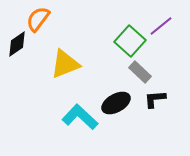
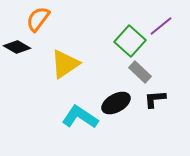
black diamond: moved 3 px down; rotated 64 degrees clockwise
yellow triangle: rotated 12 degrees counterclockwise
cyan L-shape: rotated 9 degrees counterclockwise
